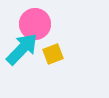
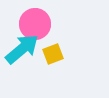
cyan arrow: rotated 6 degrees clockwise
